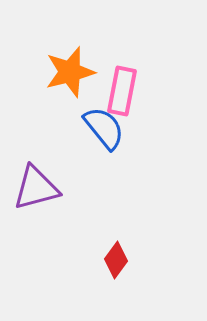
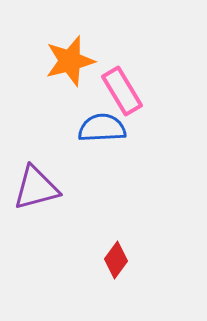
orange star: moved 11 px up
pink rectangle: rotated 42 degrees counterclockwise
blue semicircle: moved 2 px left; rotated 54 degrees counterclockwise
